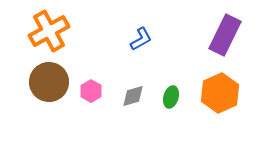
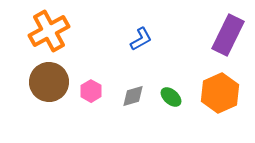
purple rectangle: moved 3 px right
green ellipse: rotated 65 degrees counterclockwise
